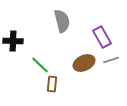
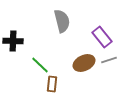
purple rectangle: rotated 10 degrees counterclockwise
gray line: moved 2 px left
